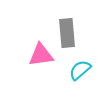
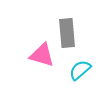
pink triangle: moved 1 px right; rotated 24 degrees clockwise
